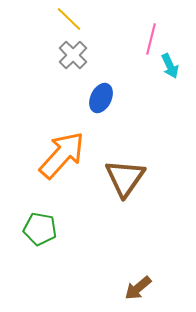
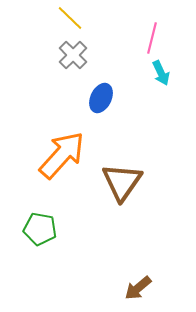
yellow line: moved 1 px right, 1 px up
pink line: moved 1 px right, 1 px up
cyan arrow: moved 9 px left, 7 px down
brown triangle: moved 3 px left, 4 px down
